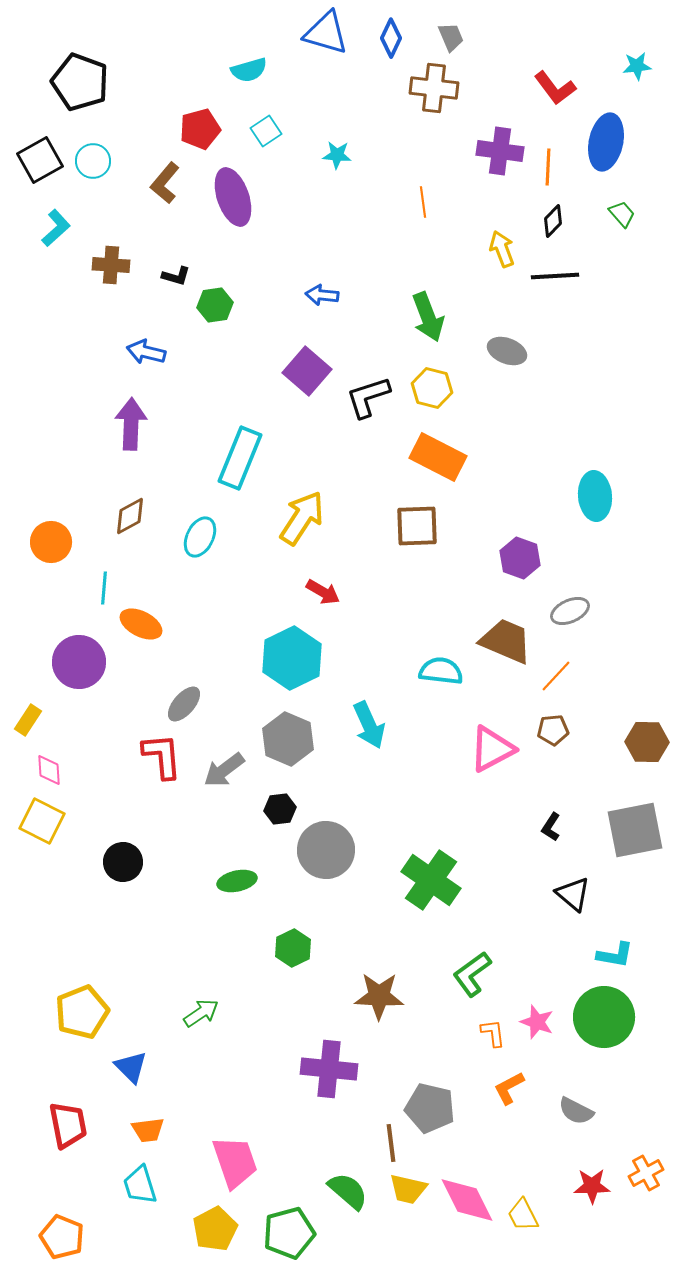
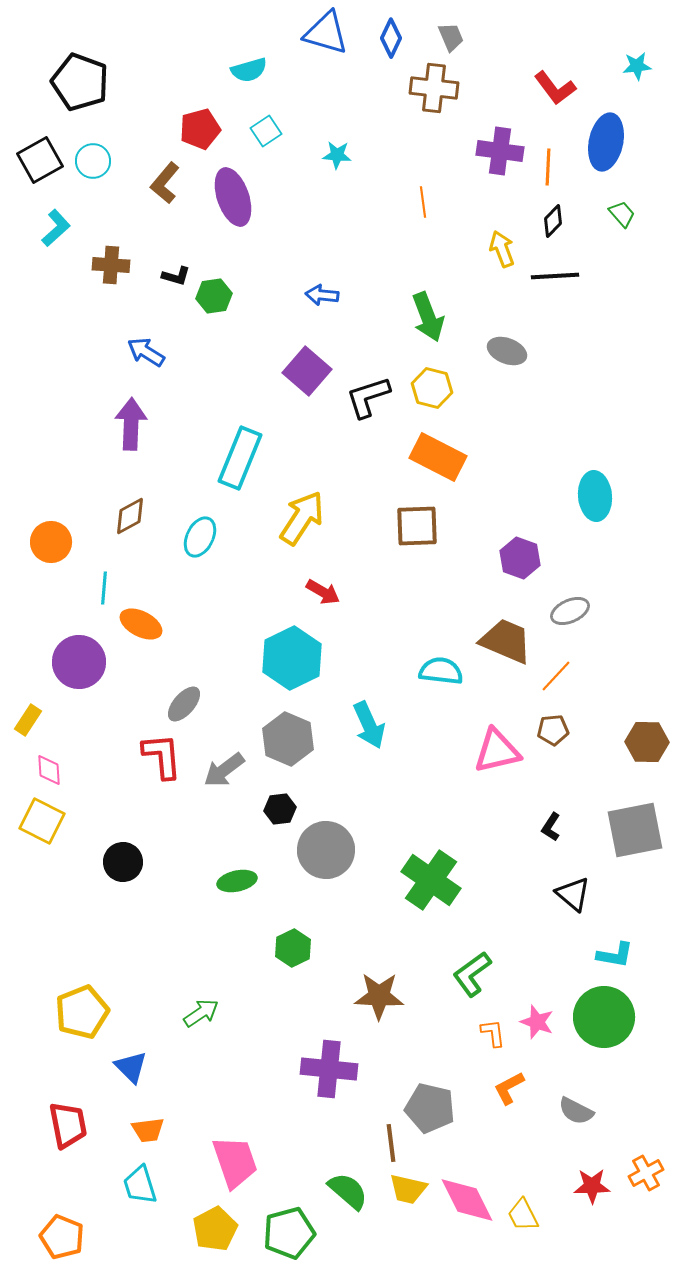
green hexagon at (215, 305): moved 1 px left, 9 px up
blue arrow at (146, 352): rotated 18 degrees clockwise
pink triangle at (492, 749): moved 5 px right, 2 px down; rotated 15 degrees clockwise
